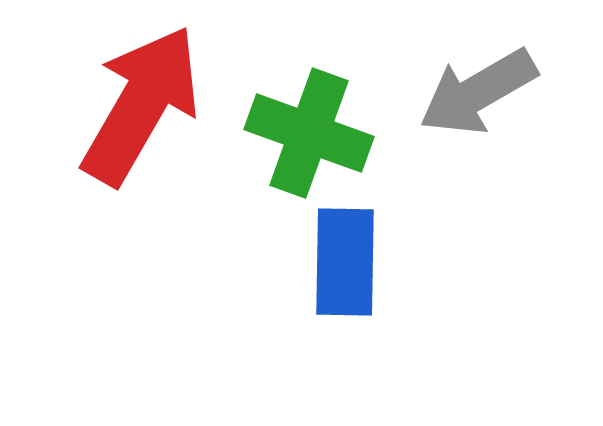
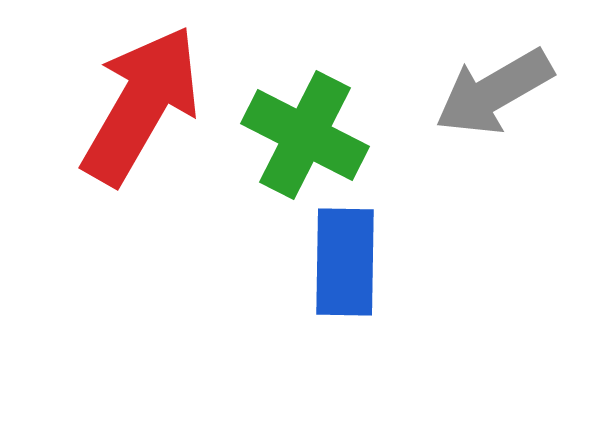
gray arrow: moved 16 px right
green cross: moved 4 px left, 2 px down; rotated 7 degrees clockwise
